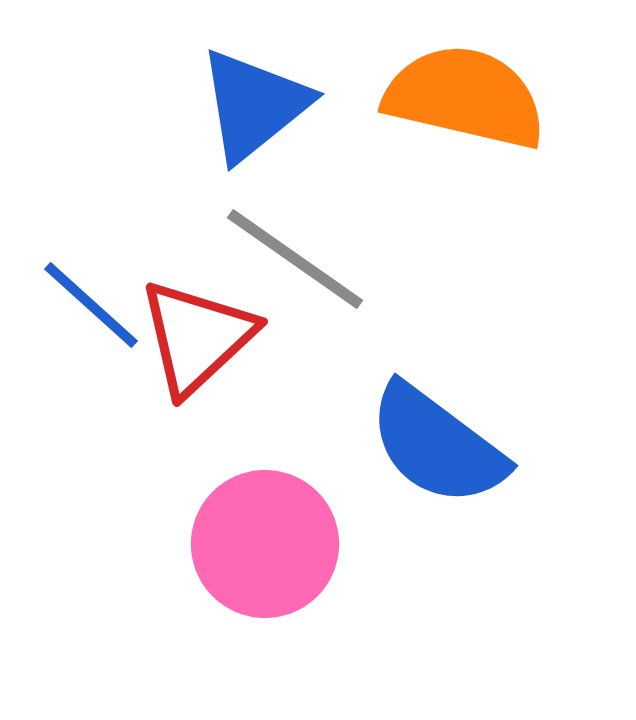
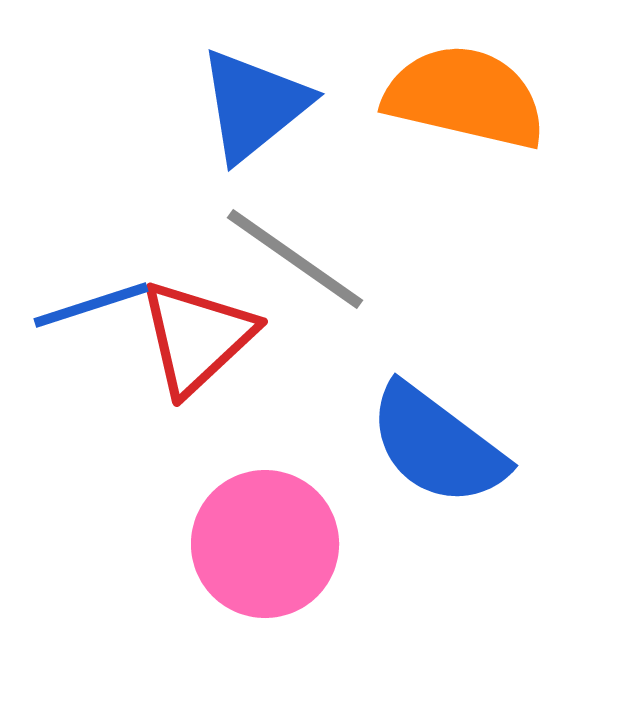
blue line: rotated 60 degrees counterclockwise
